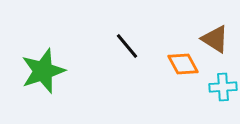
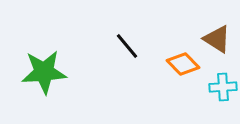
brown triangle: moved 2 px right
orange diamond: rotated 16 degrees counterclockwise
green star: moved 1 px right, 1 px down; rotated 15 degrees clockwise
